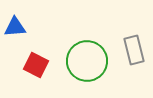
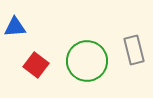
red square: rotated 10 degrees clockwise
